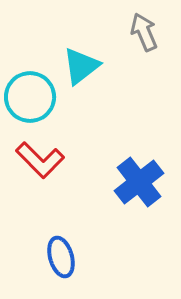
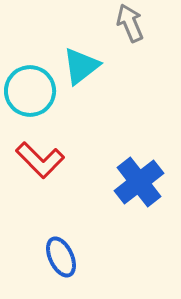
gray arrow: moved 14 px left, 9 px up
cyan circle: moved 6 px up
blue ellipse: rotated 9 degrees counterclockwise
